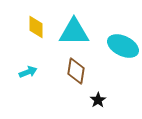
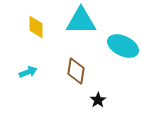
cyan triangle: moved 7 px right, 11 px up
